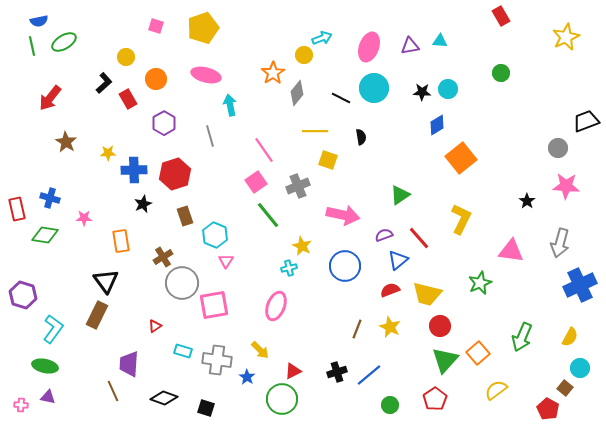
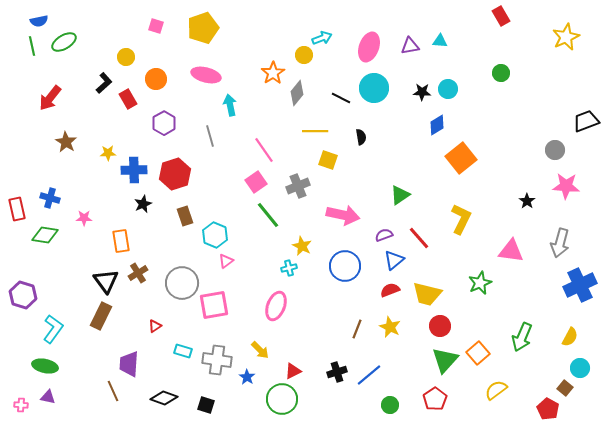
gray circle at (558, 148): moved 3 px left, 2 px down
brown cross at (163, 257): moved 25 px left, 16 px down
blue triangle at (398, 260): moved 4 px left
pink triangle at (226, 261): rotated 21 degrees clockwise
brown rectangle at (97, 315): moved 4 px right, 1 px down
black square at (206, 408): moved 3 px up
